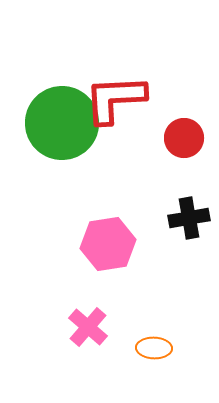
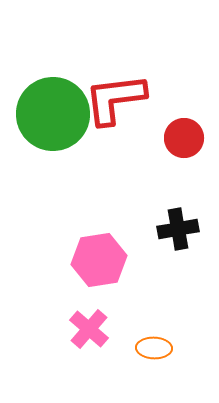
red L-shape: rotated 4 degrees counterclockwise
green circle: moved 9 px left, 9 px up
black cross: moved 11 px left, 11 px down
pink hexagon: moved 9 px left, 16 px down
pink cross: moved 1 px right, 2 px down
